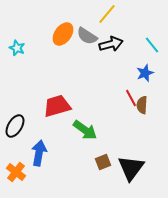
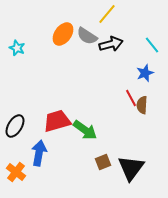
red trapezoid: moved 15 px down
